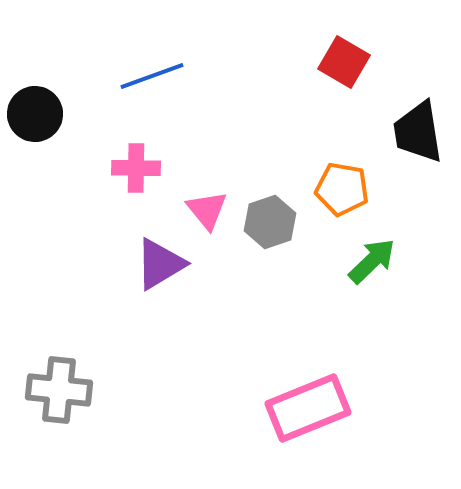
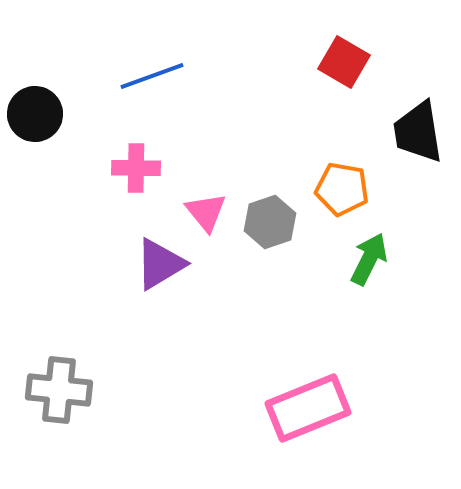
pink triangle: moved 1 px left, 2 px down
green arrow: moved 3 px left, 2 px up; rotated 20 degrees counterclockwise
